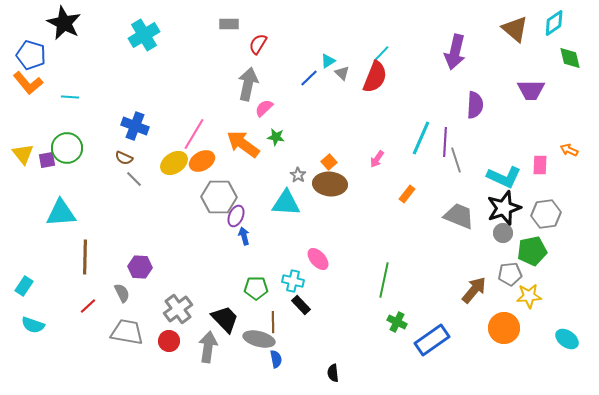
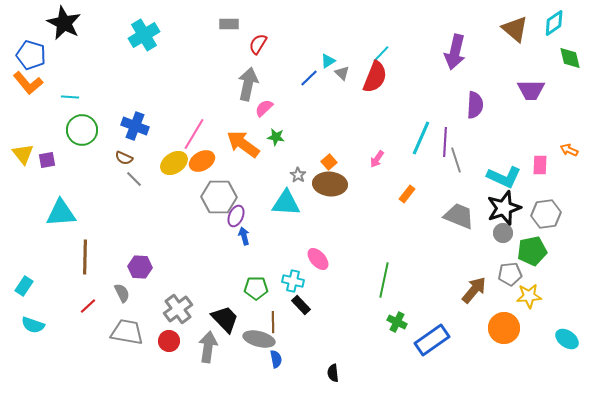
green circle at (67, 148): moved 15 px right, 18 px up
